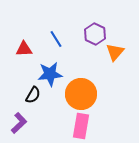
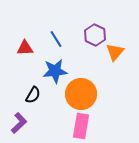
purple hexagon: moved 1 px down
red triangle: moved 1 px right, 1 px up
blue star: moved 5 px right, 3 px up
